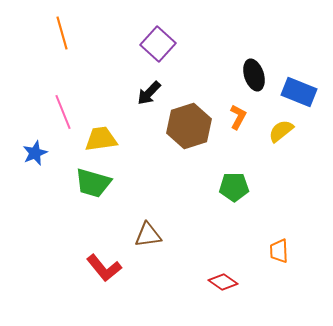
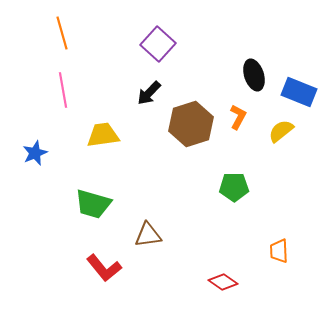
pink line: moved 22 px up; rotated 12 degrees clockwise
brown hexagon: moved 2 px right, 2 px up
yellow trapezoid: moved 2 px right, 4 px up
green trapezoid: moved 21 px down
